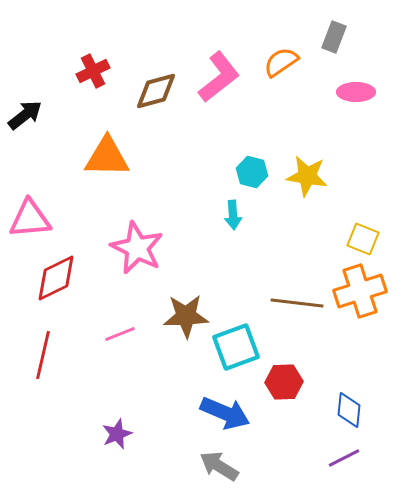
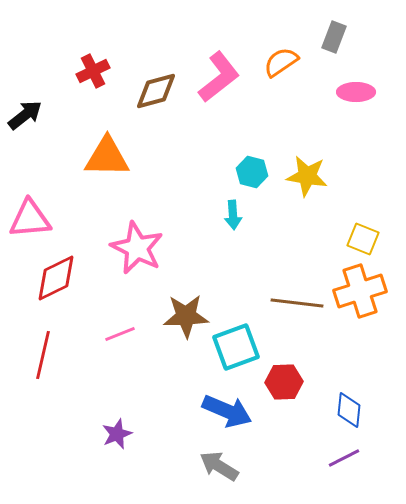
blue arrow: moved 2 px right, 2 px up
